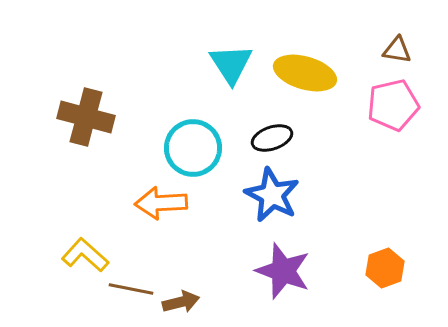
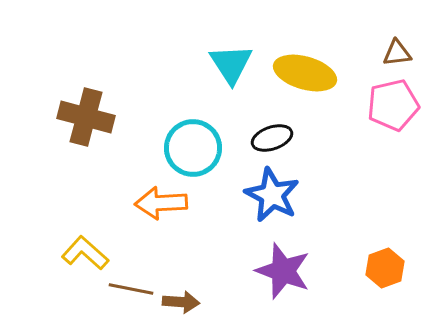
brown triangle: moved 3 px down; rotated 16 degrees counterclockwise
yellow L-shape: moved 2 px up
brown arrow: rotated 18 degrees clockwise
